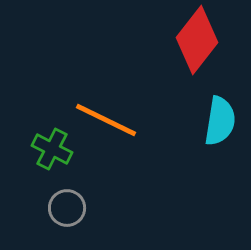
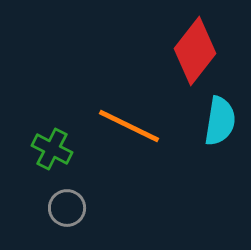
red diamond: moved 2 px left, 11 px down
orange line: moved 23 px right, 6 px down
